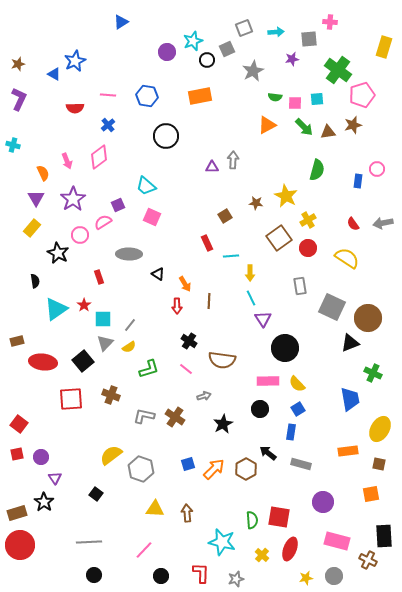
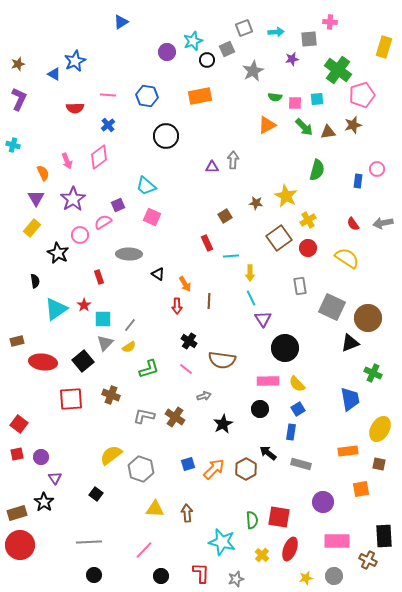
orange square at (371, 494): moved 10 px left, 5 px up
pink rectangle at (337, 541): rotated 15 degrees counterclockwise
